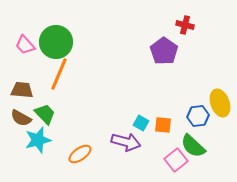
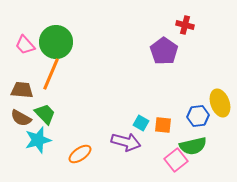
orange line: moved 8 px left
green semicircle: rotated 56 degrees counterclockwise
